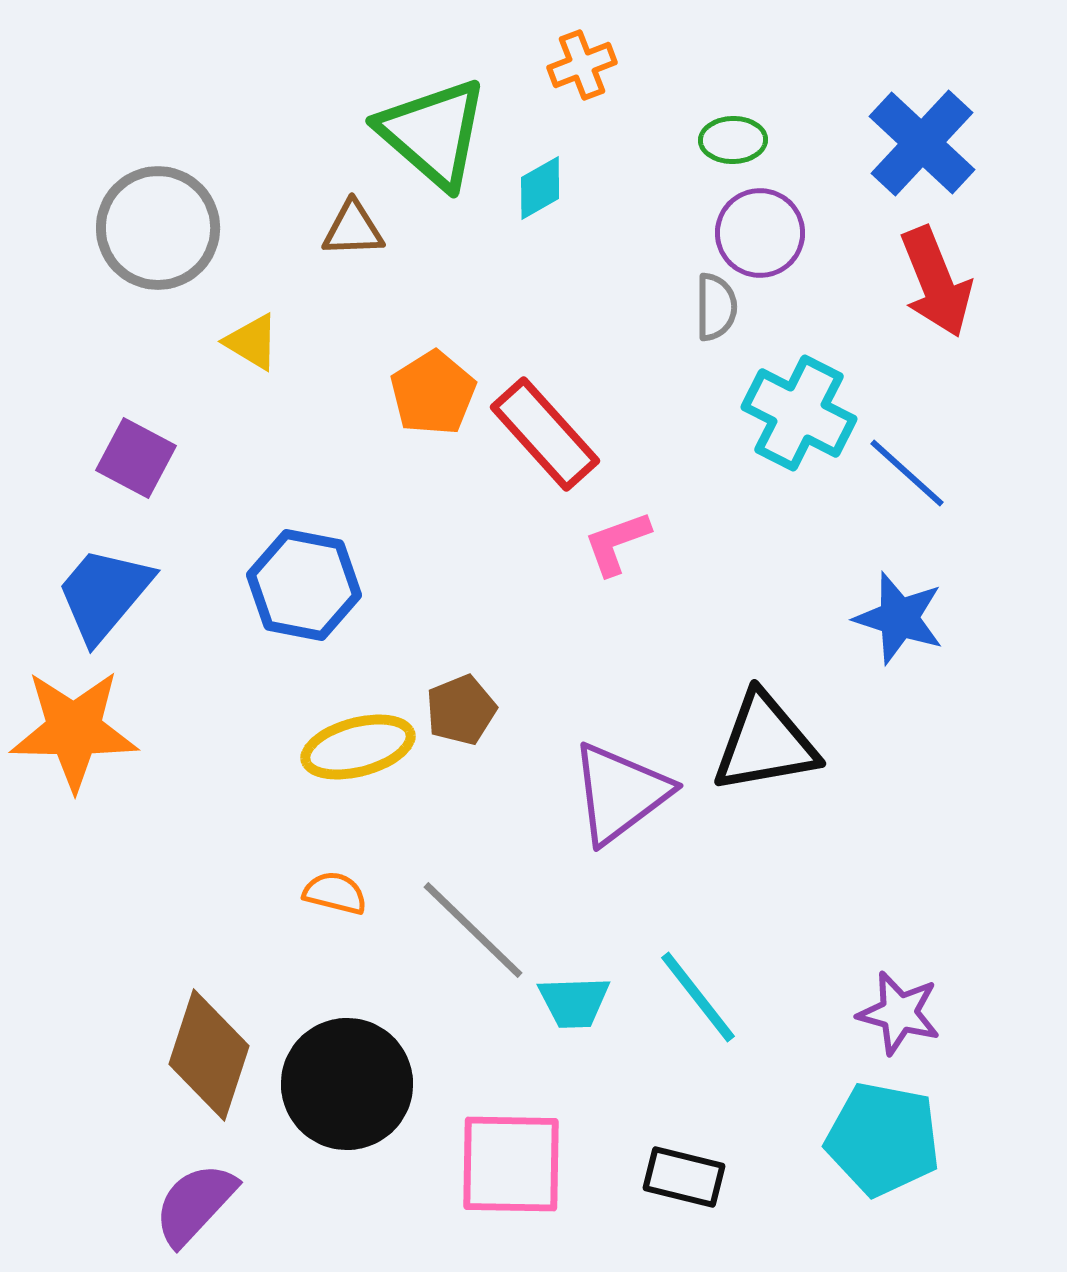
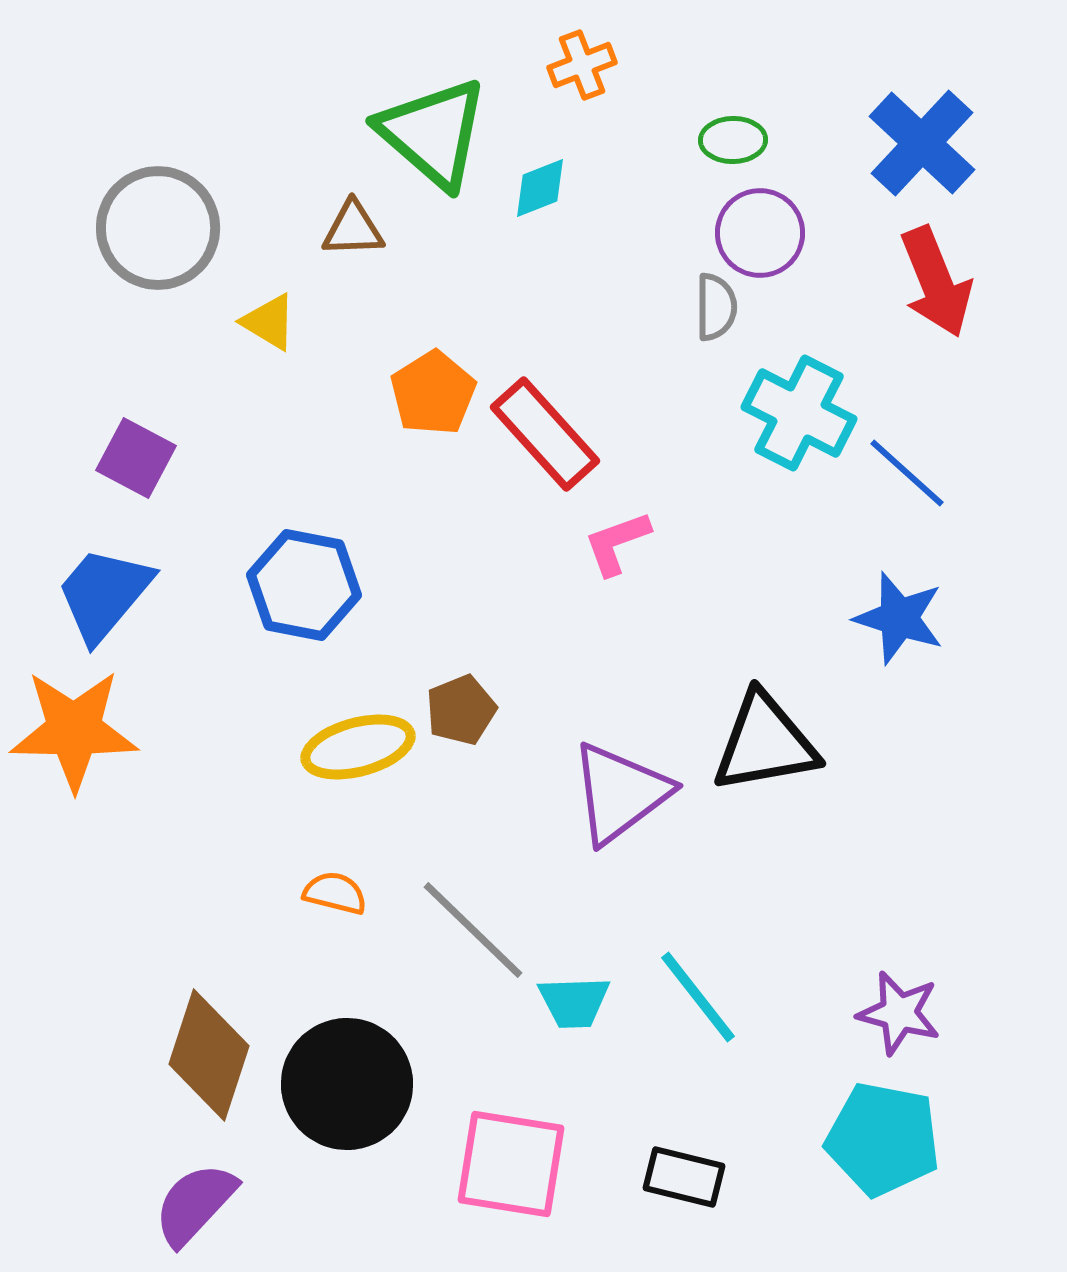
cyan diamond: rotated 8 degrees clockwise
yellow triangle: moved 17 px right, 20 px up
pink square: rotated 8 degrees clockwise
